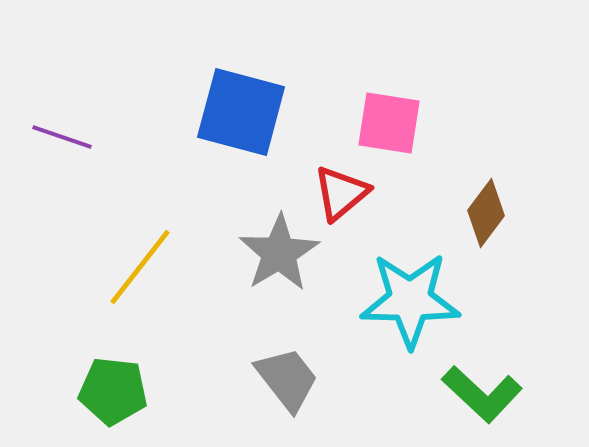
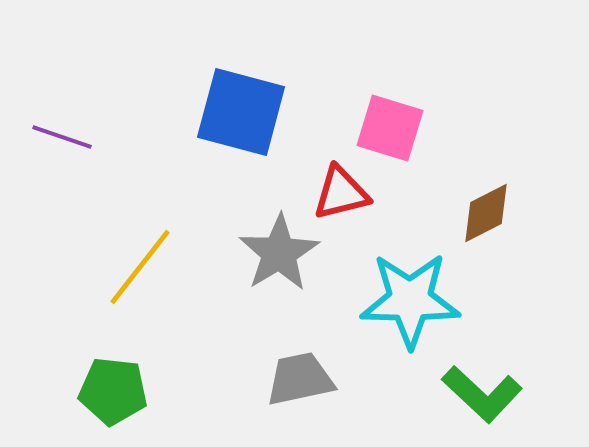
pink square: moved 1 px right, 5 px down; rotated 8 degrees clockwise
red triangle: rotated 26 degrees clockwise
brown diamond: rotated 26 degrees clockwise
gray trapezoid: moved 13 px right; rotated 64 degrees counterclockwise
